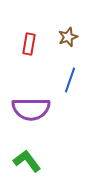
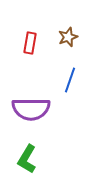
red rectangle: moved 1 px right, 1 px up
green L-shape: moved 2 px up; rotated 112 degrees counterclockwise
